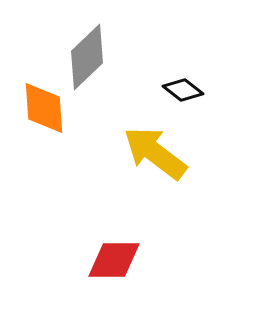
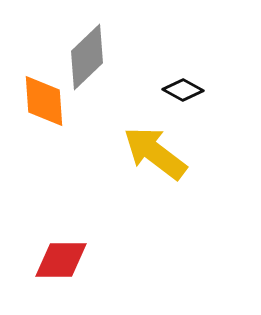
black diamond: rotated 9 degrees counterclockwise
orange diamond: moved 7 px up
red diamond: moved 53 px left
